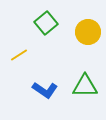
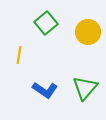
yellow line: rotated 48 degrees counterclockwise
green triangle: moved 2 px down; rotated 48 degrees counterclockwise
